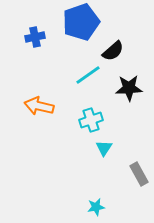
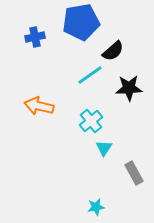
blue pentagon: rotated 9 degrees clockwise
cyan line: moved 2 px right
cyan cross: moved 1 px down; rotated 20 degrees counterclockwise
gray rectangle: moved 5 px left, 1 px up
